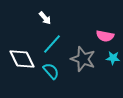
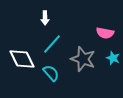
white arrow: rotated 40 degrees clockwise
pink semicircle: moved 3 px up
cyan star: rotated 16 degrees clockwise
cyan semicircle: moved 2 px down
